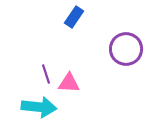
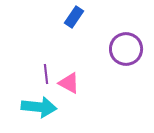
purple line: rotated 12 degrees clockwise
pink triangle: rotated 25 degrees clockwise
